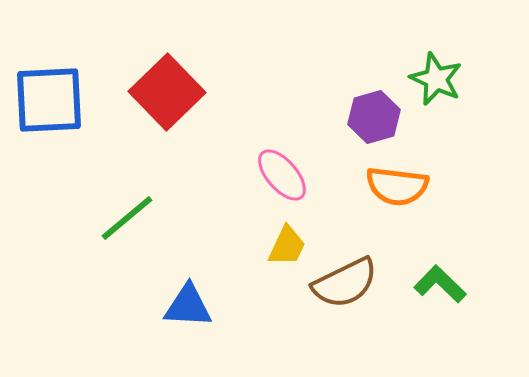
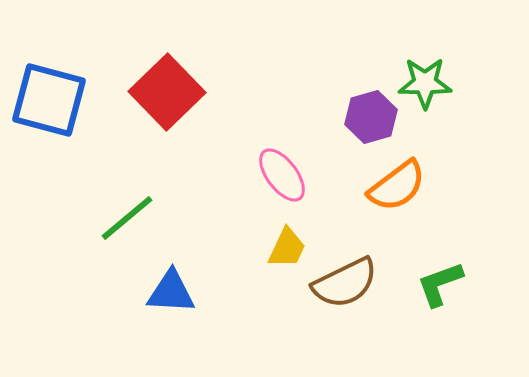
green star: moved 11 px left, 4 px down; rotated 24 degrees counterclockwise
blue square: rotated 18 degrees clockwise
purple hexagon: moved 3 px left
pink ellipse: rotated 4 degrees clockwise
orange semicircle: rotated 44 degrees counterclockwise
yellow trapezoid: moved 2 px down
green L-shape: rotated 64 degrees counterclockwise
blue triangle: moved 17 px left, 14 px up
